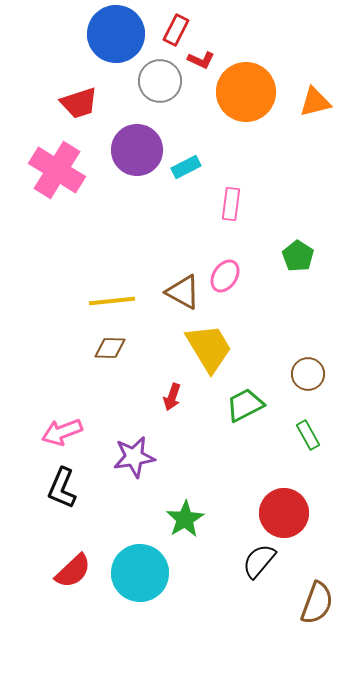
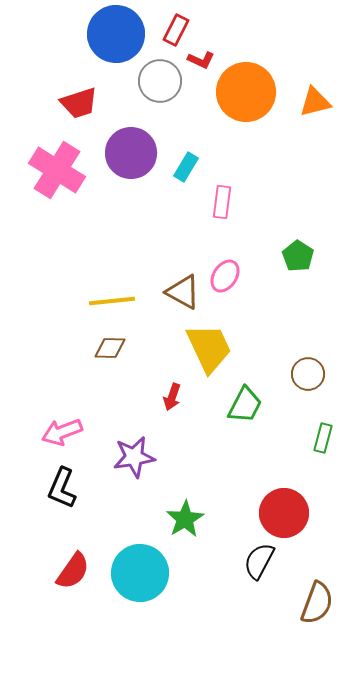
purple circle: moved 6 px left, 3 px down
cyan rectangle: rotated 32 degrees counterclockwise
pink rectangle: moved 9 px left, 2 px up
yellow trapezoid: rotated 6 degrees clockwise
green trapezoid: rotated 144 degrees clockwise
green rectangle: moved 15 px right, 3 px down; rotated 44 degrees clockwise
black semicircle: rotated 12 degrees counterclockwise
red semicircle: rotated 12 degrees counterclockwise
